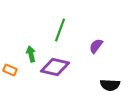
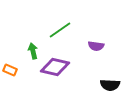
green line: rotated 35 degrees clockwise
purple semicircle: rotated 119 degrees counterclockwise
green arrow: moved 2 px right, 3 px up
